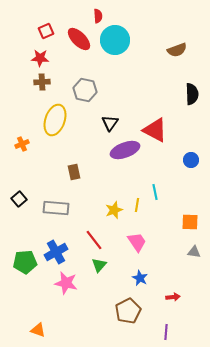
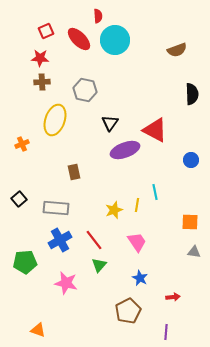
blue cross: moved 4 px right, 12 px up
